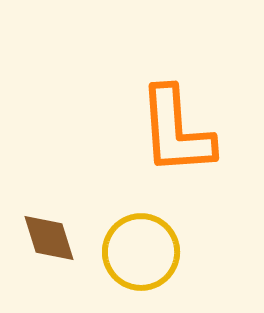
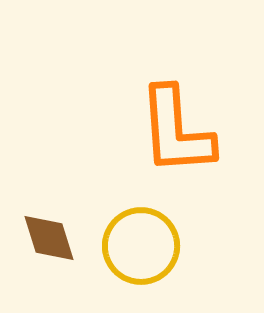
yellow circle: moved 6 px up
